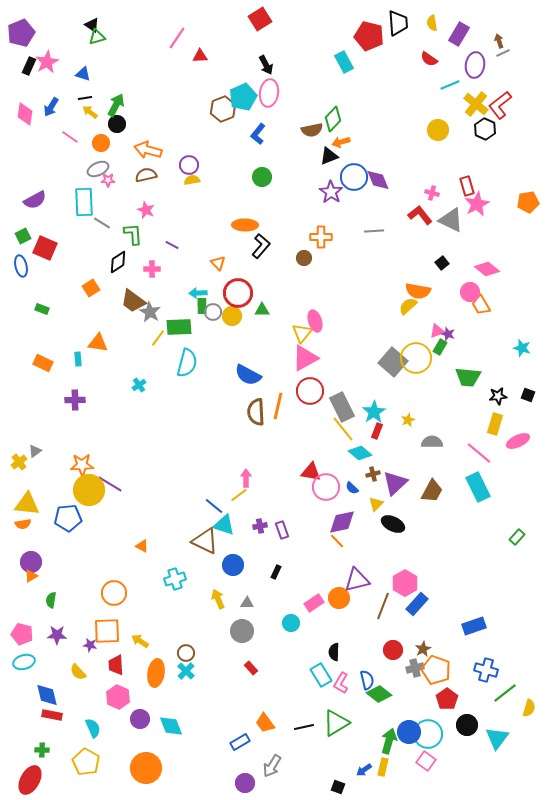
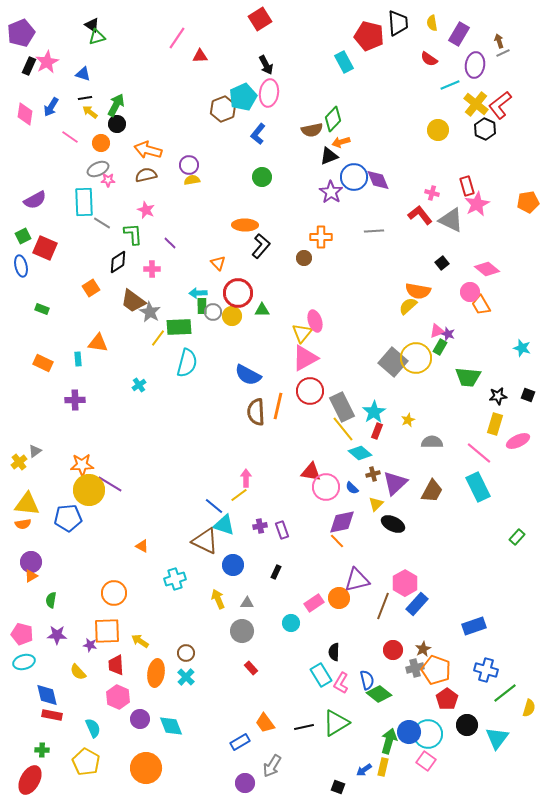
purple line at (172, 245): moved 2 px left, 2 px up; rotated 16 degrees clockwise
cyan cross at (186, 671): moved 6 px down
